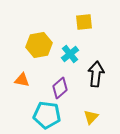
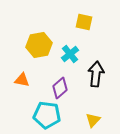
yellow square: rotated 18 degrees clockwise
yellow triangle: moved 2 px right, 3 px down
